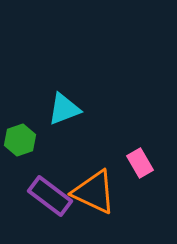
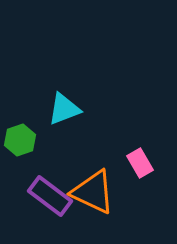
orange triangle: moved 1 px left
